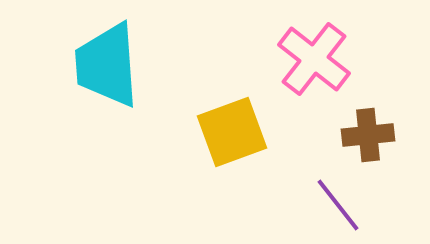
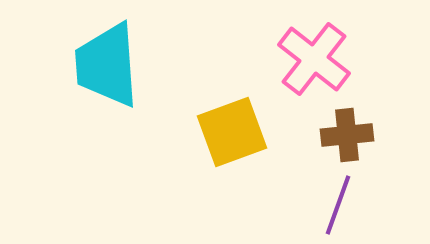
brown cross: moved 21 px left
purple line: rotated 58 degrees clockwise
